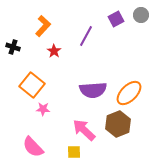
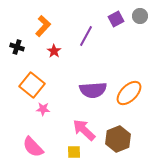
gray circle: moved 1 px left, 1 px down
black cross: moved 4 px right
brown hexagon: moved 15 px down
